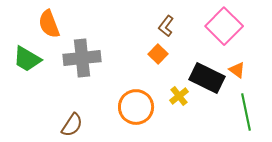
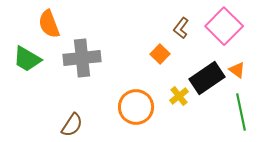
brown L-shape: moved 15 px right, 2 px down
orange square: moved 2 px right
black rectangle: rotated 60 degrees counterclockwise
green line: moved 5 px left
